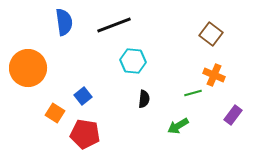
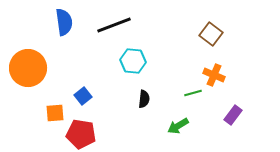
orange square: rotated 36 degrees counterclockwise
red pentagon: moved 4 px left
